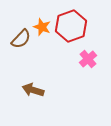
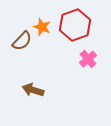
red hexagon: moved 4 px right, 1 px up
brown semicircle: moved 1 px right, 2 px down
